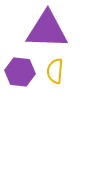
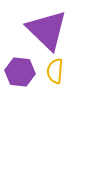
purple triangle: rotated 42 degrees clockwise
